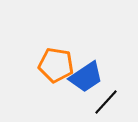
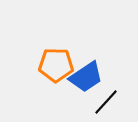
orange pentagon: rotated 8 degrees counterclockwise
